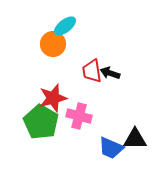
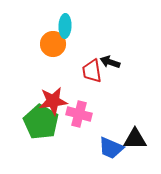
cyan ellipse: rotated 50 degrees counterclockwise
black arrow: moved 11 px up
red star: moved 3 px down; rotated 8 degrees clockwise
pink cross: moved 2 px up
